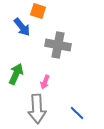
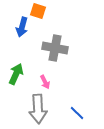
blue arrow: rotated 54 degrees clockwise
gray cross: moved 3 px left, 3 px down
pink arrow: rotated 48 degrees counterclockwise
gray arrow: moved 1 px right
